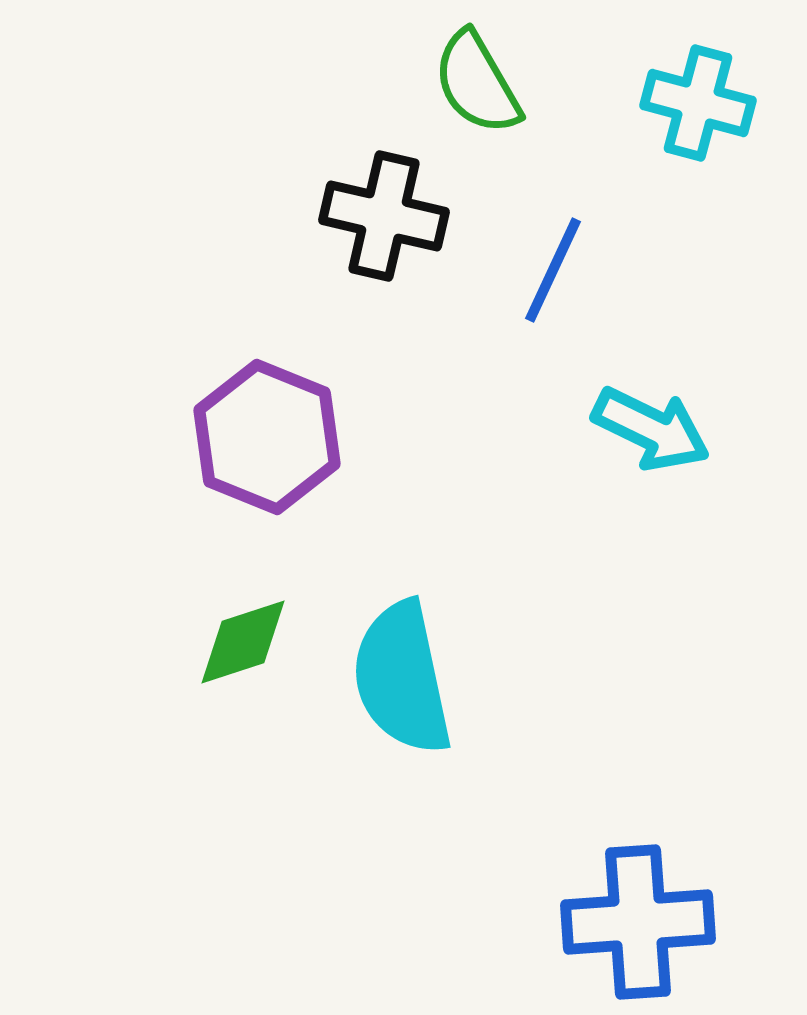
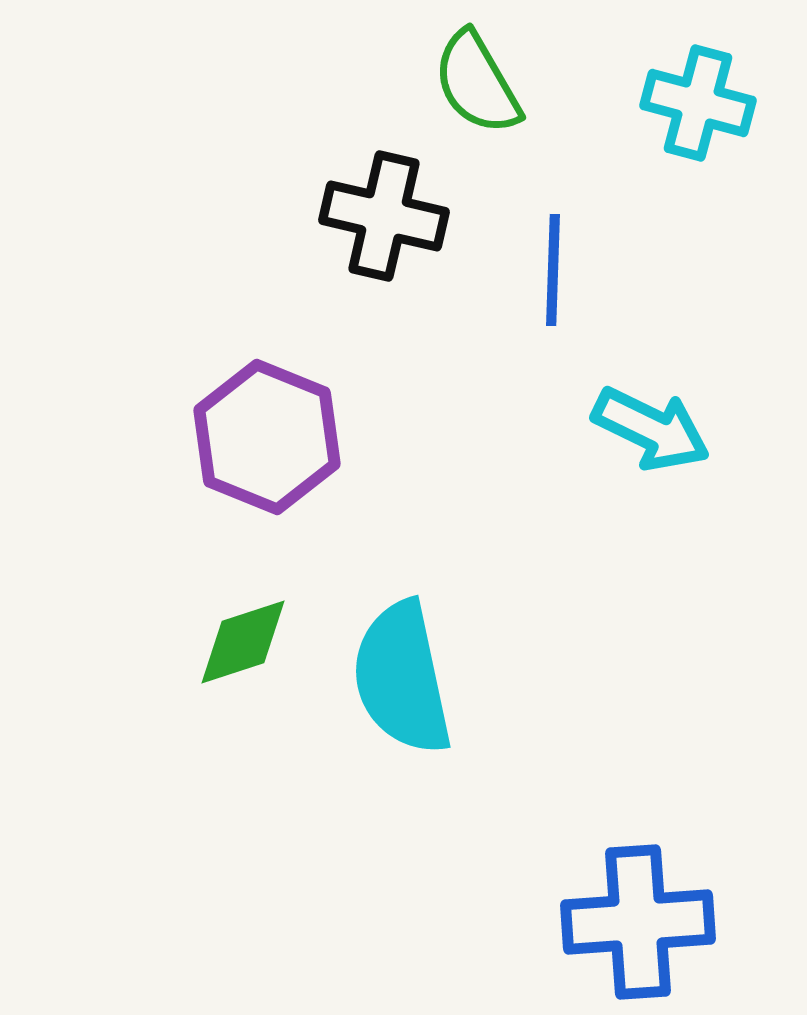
blue line: rotated 23 degrees counterclockwise
